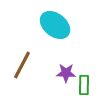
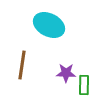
cyan ellipse: moved 6 px left; rotated 12 degrees counterclockwise
brown line: rotated 20 degrees counterclockwise
